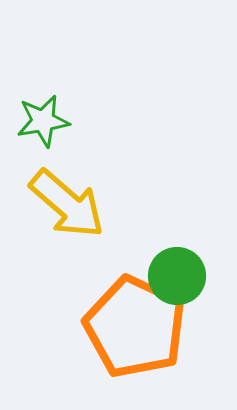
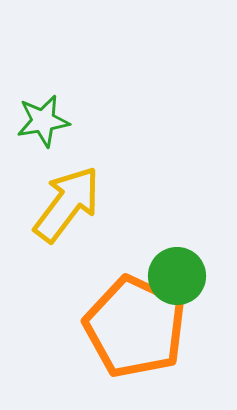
yellow arrow: rotated 94 degrees counterclockwise
